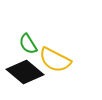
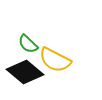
green semicircle: rotated 15 degrees counterclockwise
